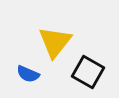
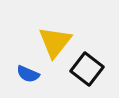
black square: moved 1 px left, 3 px up; rotated 8 degrees clockwise
